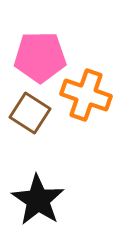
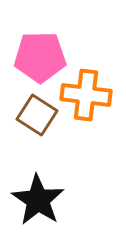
orange cross: rotated 12 degrees counterclockwise
brown square: moved 7 px right, 2 px down
